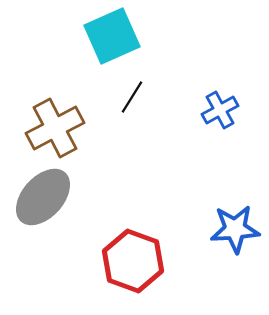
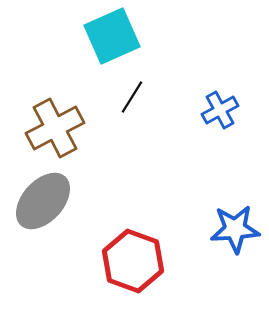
gray ellipse: moved 4 px down
